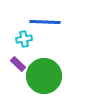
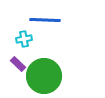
blue line: moved 2 px up
